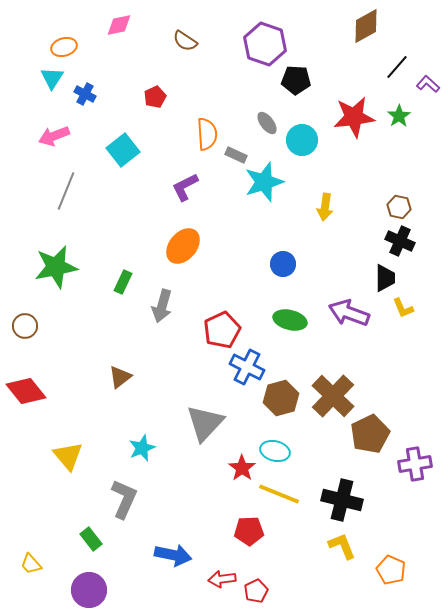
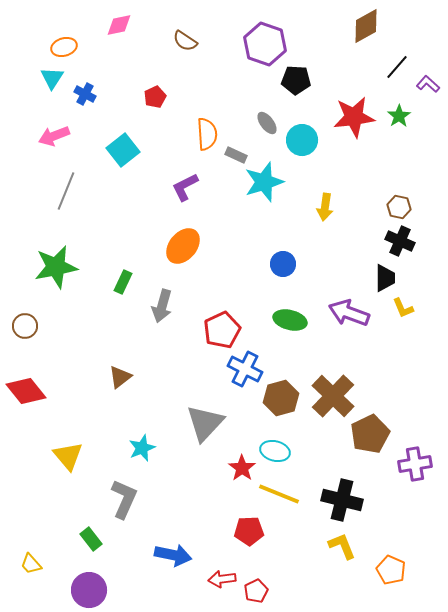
blue cross at (247, 367): moved 2 px left, 2 px down
